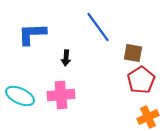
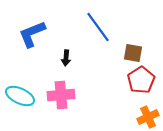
blue L-shape: rotated 20 degrees counterclockwise
